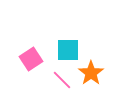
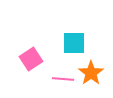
cyan square: moved 6 px right, 7 px up
pink line: moved 1 px right, 1 px up; rotated 40 degrees counterclockwise
